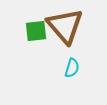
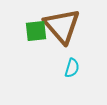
brown triangle: moved 3 px left
